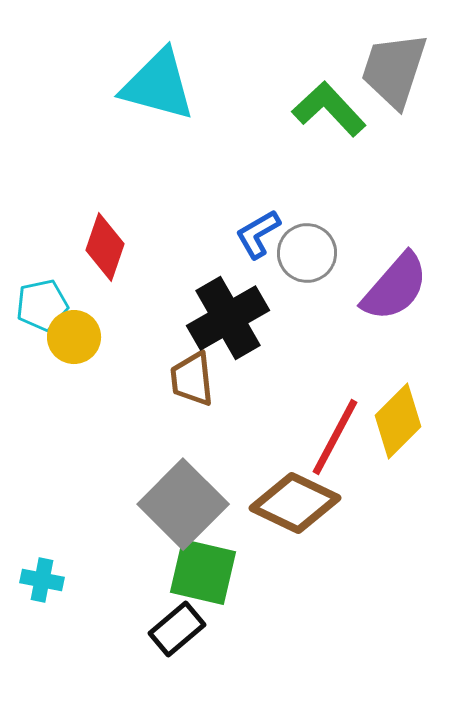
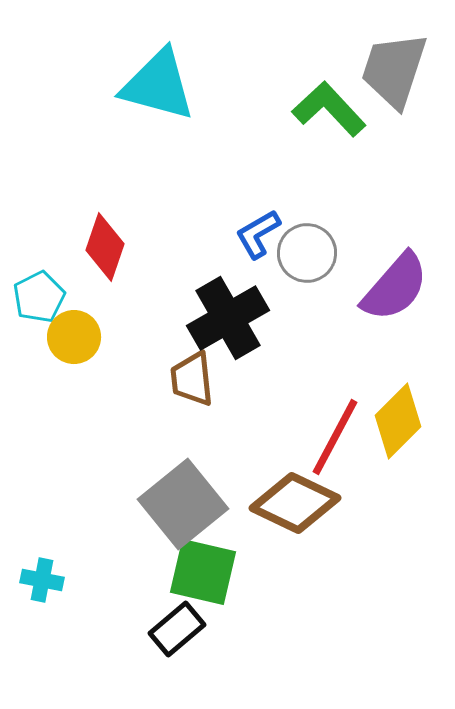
cyan pentagon: moved 3 px left, 8 px up; rotated 15 degrees counterclockwise
gray square: rotated 6 degrees clockwise
